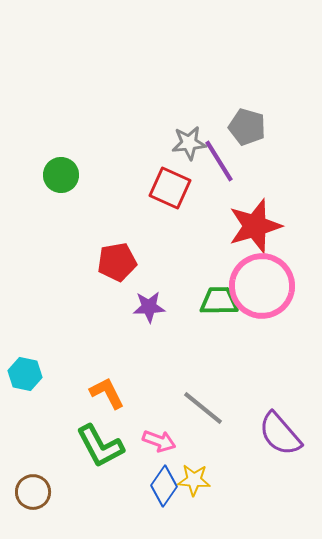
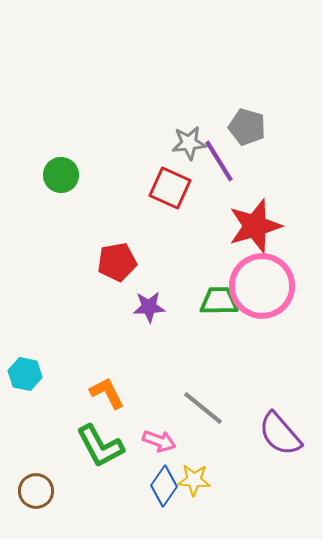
brown circle: moved 3 px right, 1 px up
